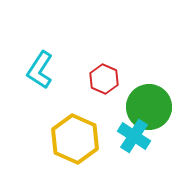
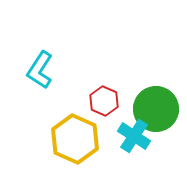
red hexagon: moved 22 px down
green circle: moved 7 px right, 2 px down
